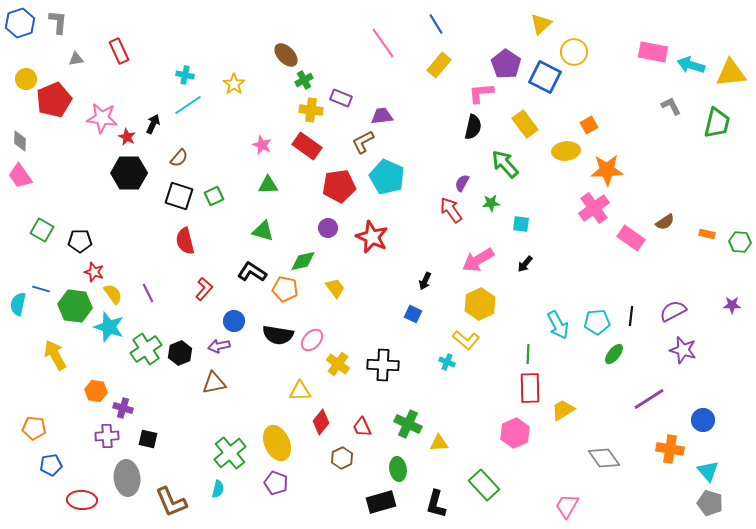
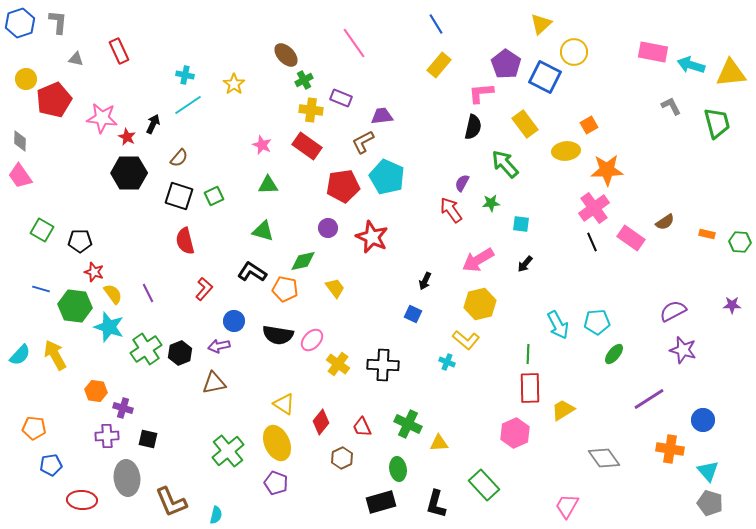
pink line at (383, 43): moved 29 px left
gray triangle at (76, 59): rotated 21 degrees clockwise
green trapezoid at (717, 123): rotated 28 degrees counterclockwise
red pentagon at (339, 186): moved 4 px right
cyan semicircle at (18, 304): moved 2 px right, 51 px down; rotated 150 degrees counterclockwise
yellow hexagon at (480, 304): rotated 12 degrees clockwise
black line at (631, 316): moved 39 px left, 74 px up; rotated 30 degrees counterclockwise
yellow triangle at (300, 391): moved 16 px left, 13 px down; rotated 35 degrees clockwise
green cross at (230, 453): moved 2 px left, 2 px up
cyan semicircle at (218, 489): moved 2 px left, 26 px down
